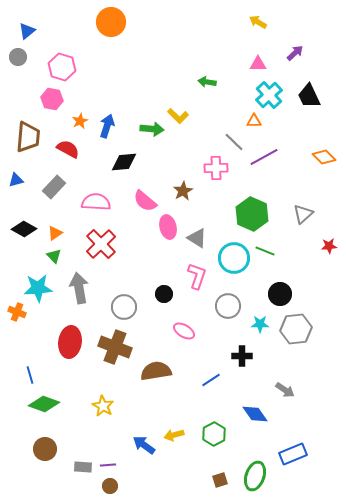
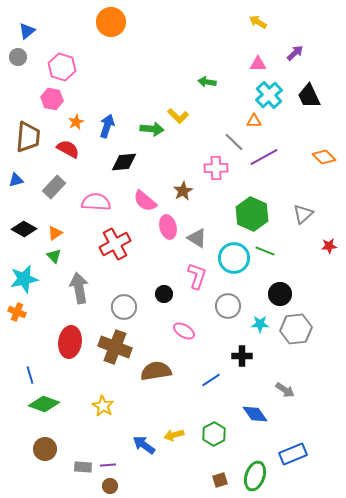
orange star at (80, 121): moved 4 px left, 1 px down
red cross at (101, 244): moved 14 px right; rotated 16 degrees clockwise
cyan star at (38, 288): moved 14 px left, 9 px up; rotated 8 degrees counterclockwise
